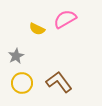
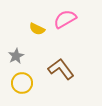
brown L-shape: moved 2 px right, 13 px up
